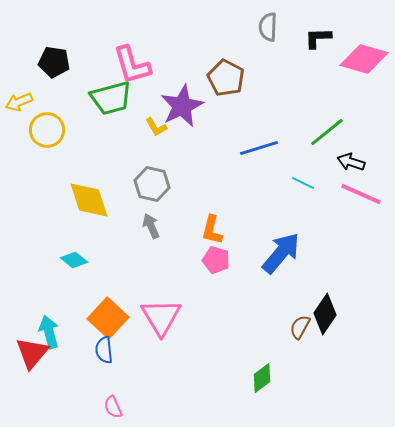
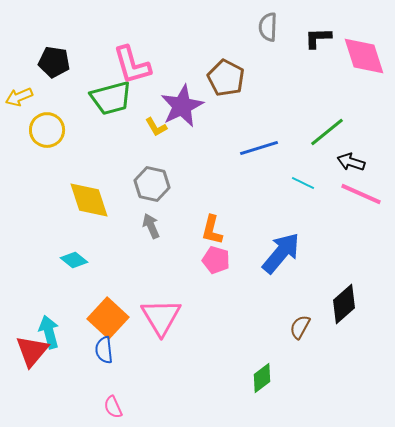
pink diamond: moved 3 px up; rotated 57 degrees clockwise
yellow arrow: moved 5 px up
black diamond: moved 19 px right, 10 px up; rotated 15 degrees clockwise
red triangle: moved 2 px up
